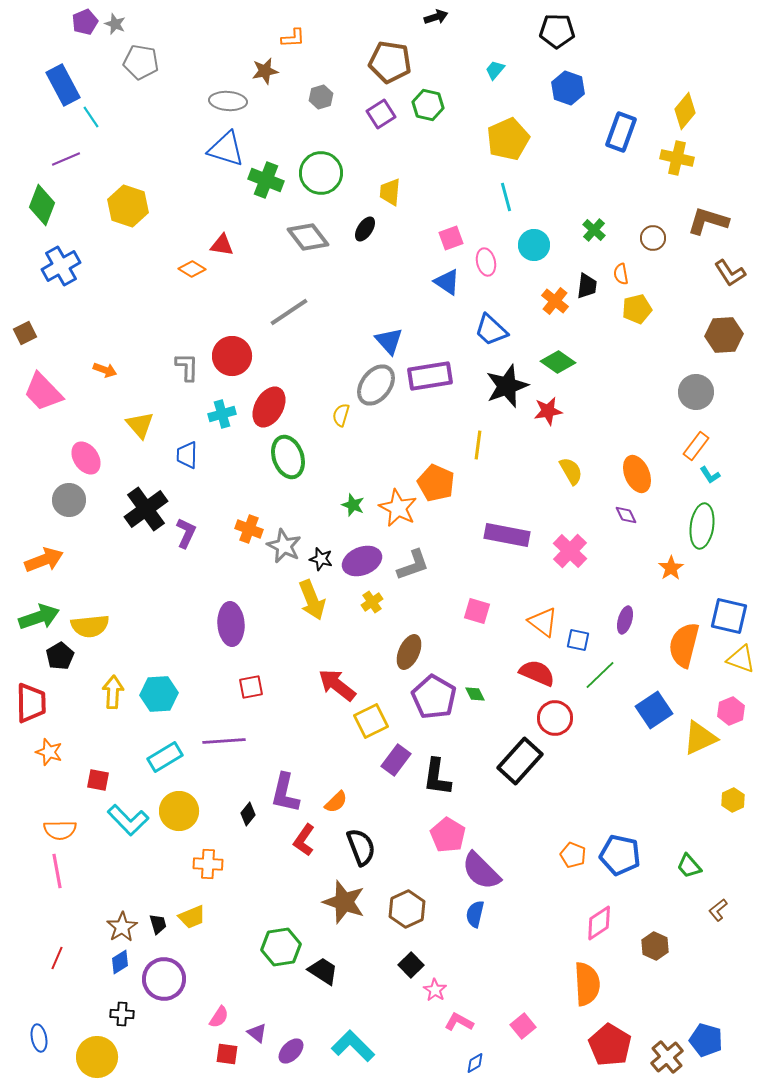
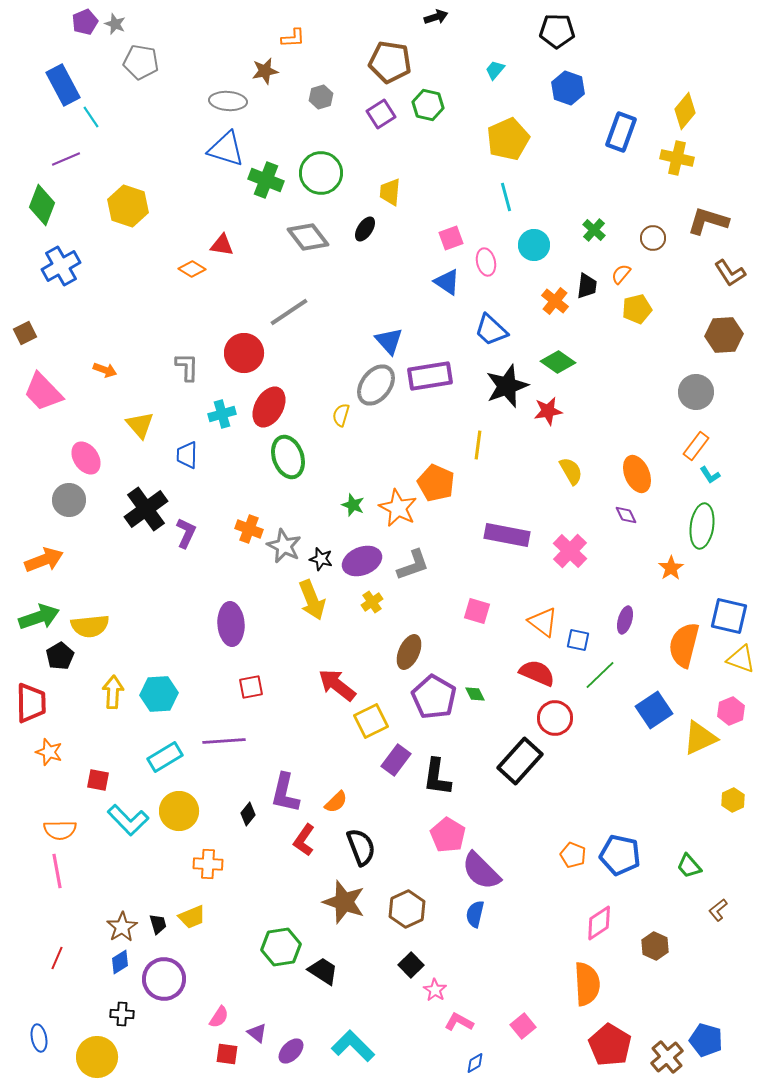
orange semicircle at (621, 274): rotated 50 degrees clockwise
red circle at (232, 356): moved 12 px right, 3 px up
